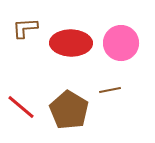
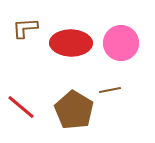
brown pentagon: moved 5 px right
